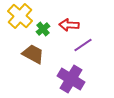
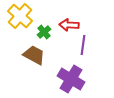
green cross: moved 1 px right, 3 px down
purple line: rotated 48 degrees counterclockwise
brown trapezoid: moved 1 px right, 1 px down
